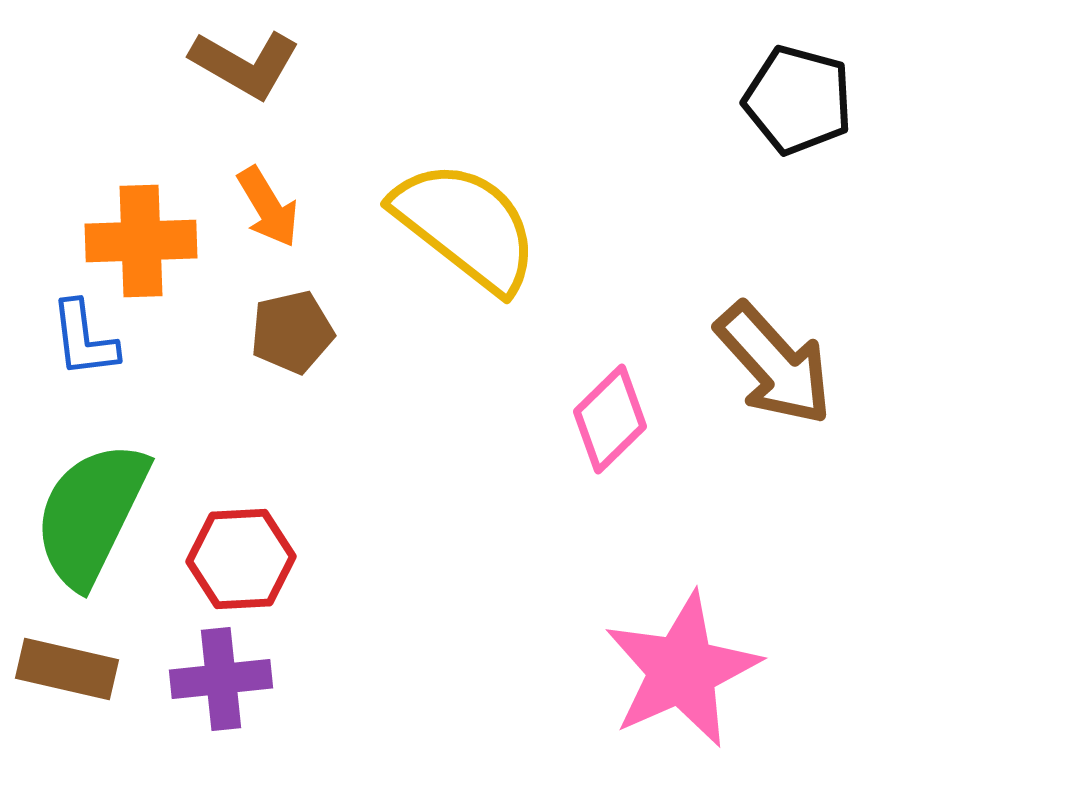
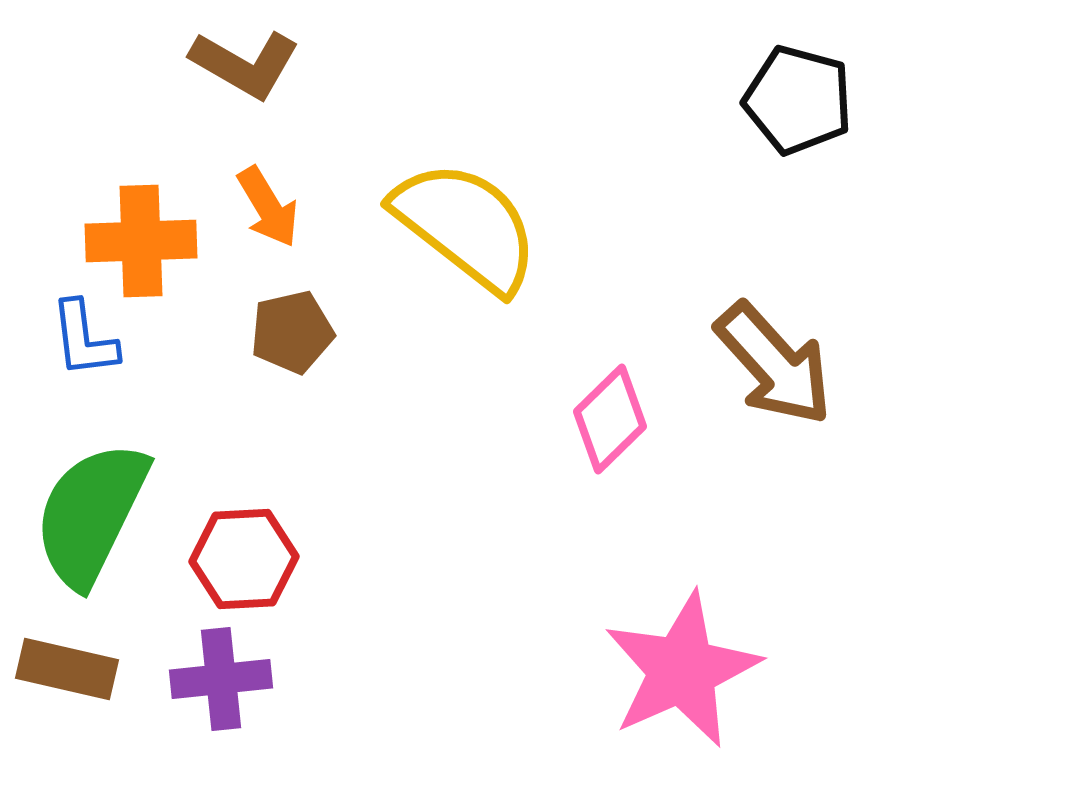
red hexagon: moved 3 px right
